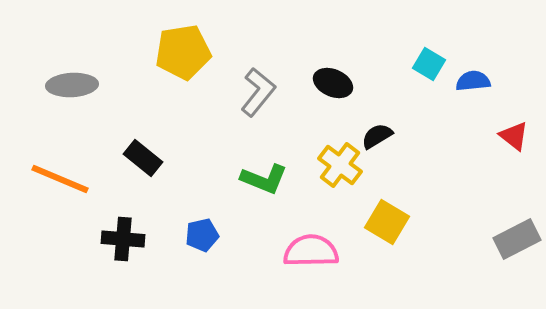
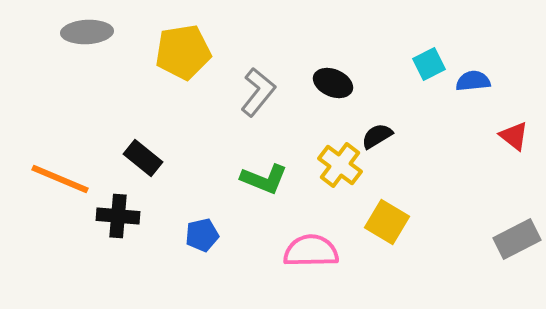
cyan square: rotated 32 degrees clockwise
gray ellipse: moved 15 px right, 53 px up
black cross: moved 5 px left, 23 px up
